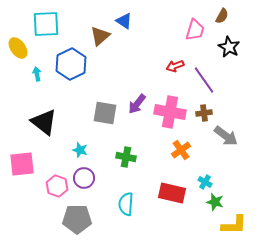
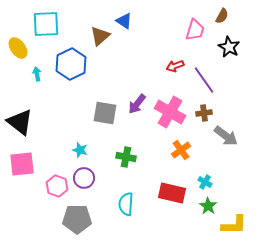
pink cross: rotated 20 degrees clockwise
black triangle: moved 24 px left
green star: moved 7 px left, 4 px down; rotated 18 degrees clockwise
